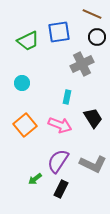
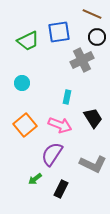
gray cross: moved 4 px up
purple semicircle: moved 6 px left, 7 px up
